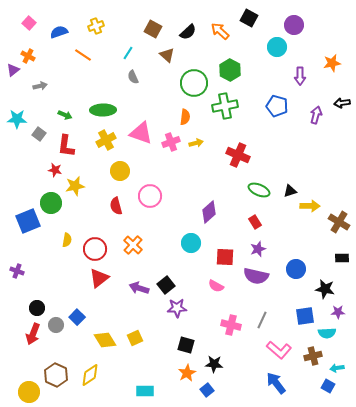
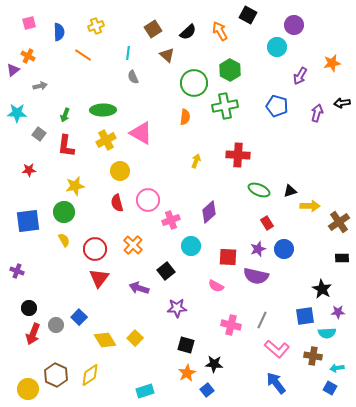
black square at (249, 18): moved 1 px left, 3 px up
pink square at (29, 23): rotated 32 degrees clockwise
brown square at (153, 29): rotated 30 degrees clockwise
orange arrow at (220, 31): rotated 18 degrees clockwise
blue semicircle at (59, 32): rotated 108 degrees clockwise
cyan line at (128, 53): rotated 24 degrees counterclockwise
purple arrow at (300, 76): rotated 30 degrees clockwise
green arrow at (65, 115): rotated 88 degrees clockwise
purple arrow at (316, 115): moved 1 px right, 2 px up
cyan star at (17, 119): moved 6 px up
pink triangle at (141, 133): rotated 10 degrees clockwise
pink cross at (171, 142): moved 78 px down
yellow arrow at (196, 143): moved 18 px down; rotated 56 degrees counterclockwise
red cross at (238, 155): rotated 20 degrees counterclockwise
red star at (55, 170): moved 26 px left; rotated 16 degrees counterclockwise
pink circle at (150, 196): moved 2 px left, 4 px down
green circle at (51, 203): moved 13 px right, 9 px down
red semicircle at (116, 206): moved 1 px right, 3 px up
blue square at (28, 221): rotated 15 degrees clockwise
red rectangle at (255, 222): moved 12 px right, 1 px down
brown cross at (339, 222): rotated 25 degrees clockwise
yellow semicircle at (67, 240): moved 3 px left; rotated 40 degrees counterclockwise
cyan circle at (191, 243): moved 3 px down
red square at (225, 257): moved 3 px right
blue circle at (296, 269): moved 12 px left, 20 px up
red triangle at (99, 278): rotated 15 degrees counterclockwise
black square at (166, 285): moved 14 px up
black star at (325, 289): moved 3 px left; rotated 18 degrees clockwise
black circle at (37, 308): moved 8 px left
blue square at (77, 317): moved 2 px right
yellow square at (135, 338): rotated 21 degrees counterclockwise
pink L-shape at (279, 350): moved 2 px left, 1 px up
brown cross at (313, 356): rotated 24 degrees clockwise
blue square at (328, 386): moved 2 px right, 2 px down
cyan rectangle at (145, 391): rotated 18 degrees counterclockwise
yellow circle at (29, 392): moved 1 px left, 3 px up
